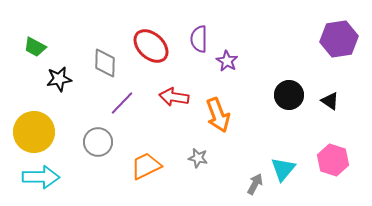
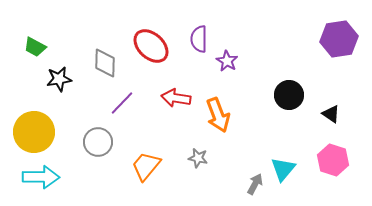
red arrow: moved 2 px right, 1 px down
black triangle: moved 1 px right, 13 px down
orange trapezoid: rotated 24 degrees counterclockwise
